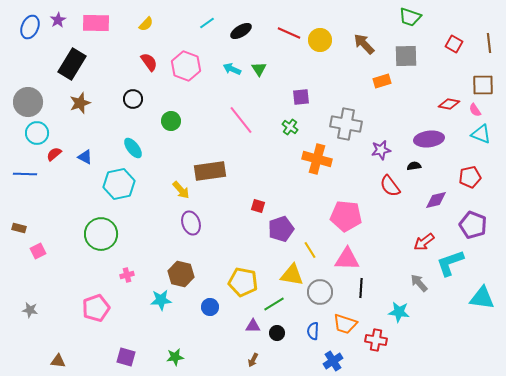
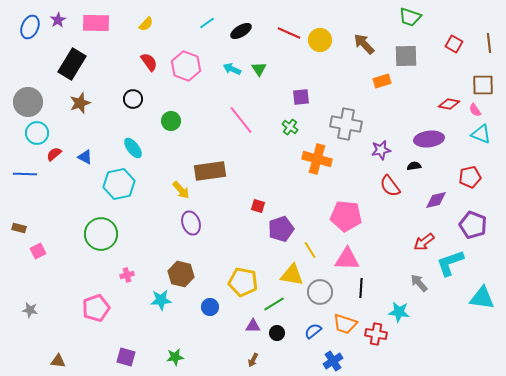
blue semicircle at (313, 331): rotated 48 degrees clockwise
red cross at (376, 340): moved 6 px up
